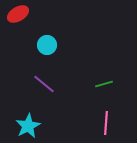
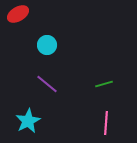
purple line: moved 3 px right
cyan star: moved 5 px up
